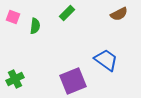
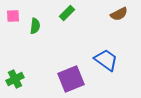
pink square: moved 1 px up; rotated 24 degrees counterclockwise
purple square: moved 2 px left, 2 px up
